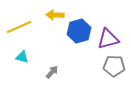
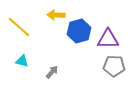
yellow arrow: moved 1 px right
yellow line: rotated 65 degrees clockwise
purple triangle: rotated 15 degrees clockwise
cyan triangle: moved 4 px down
